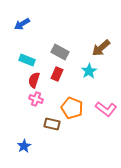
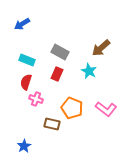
cyan star: rotated 14 degrees counterclockwise
red semicircle: moved 8 px left, 2 px down
